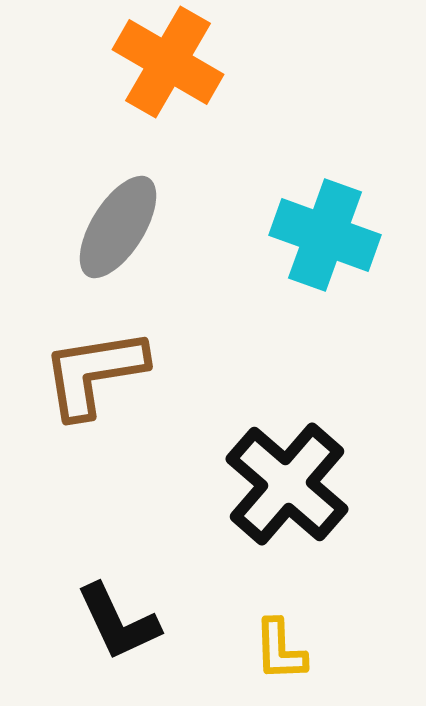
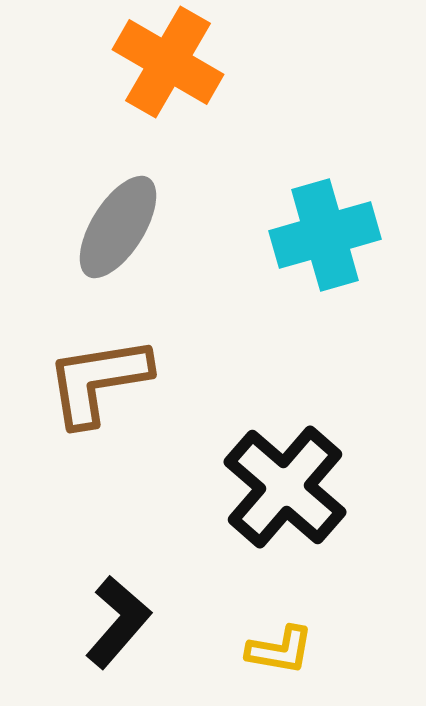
cyan cross: rotated 36 degrees counterclockwise
brown L-shape: moved 4 px right, 8 px down
black cross: moved 2 px left, 3 px down
black L-shape: rotated 114 degrees counterclockwise
yellow L-shape: rotated 78 degrees counterclockwise
